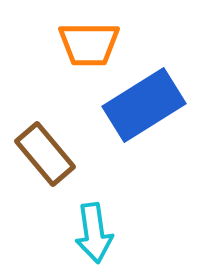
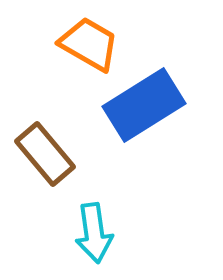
orange trapezoid: rotated 150 degrees counterclockwise
